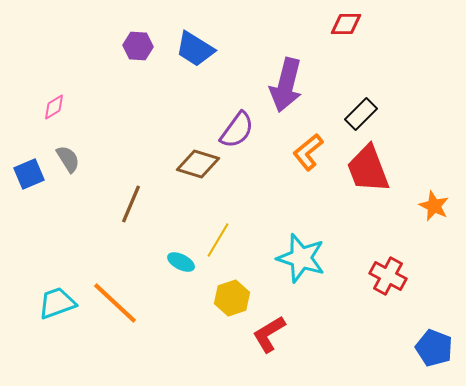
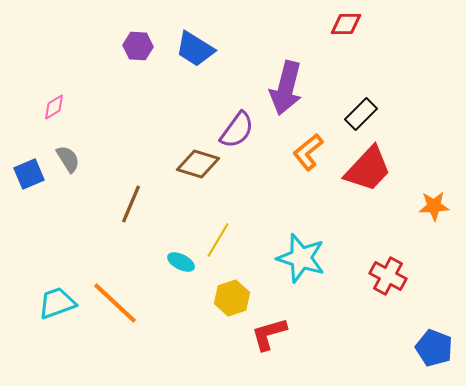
purple arrow: moved 3 px down
red trapezoid: rotated 116 degrees counterclockwise
orange star: rotated 28 degrees counterclockwise
red L-shape: rotated 15 degrees clockwise
